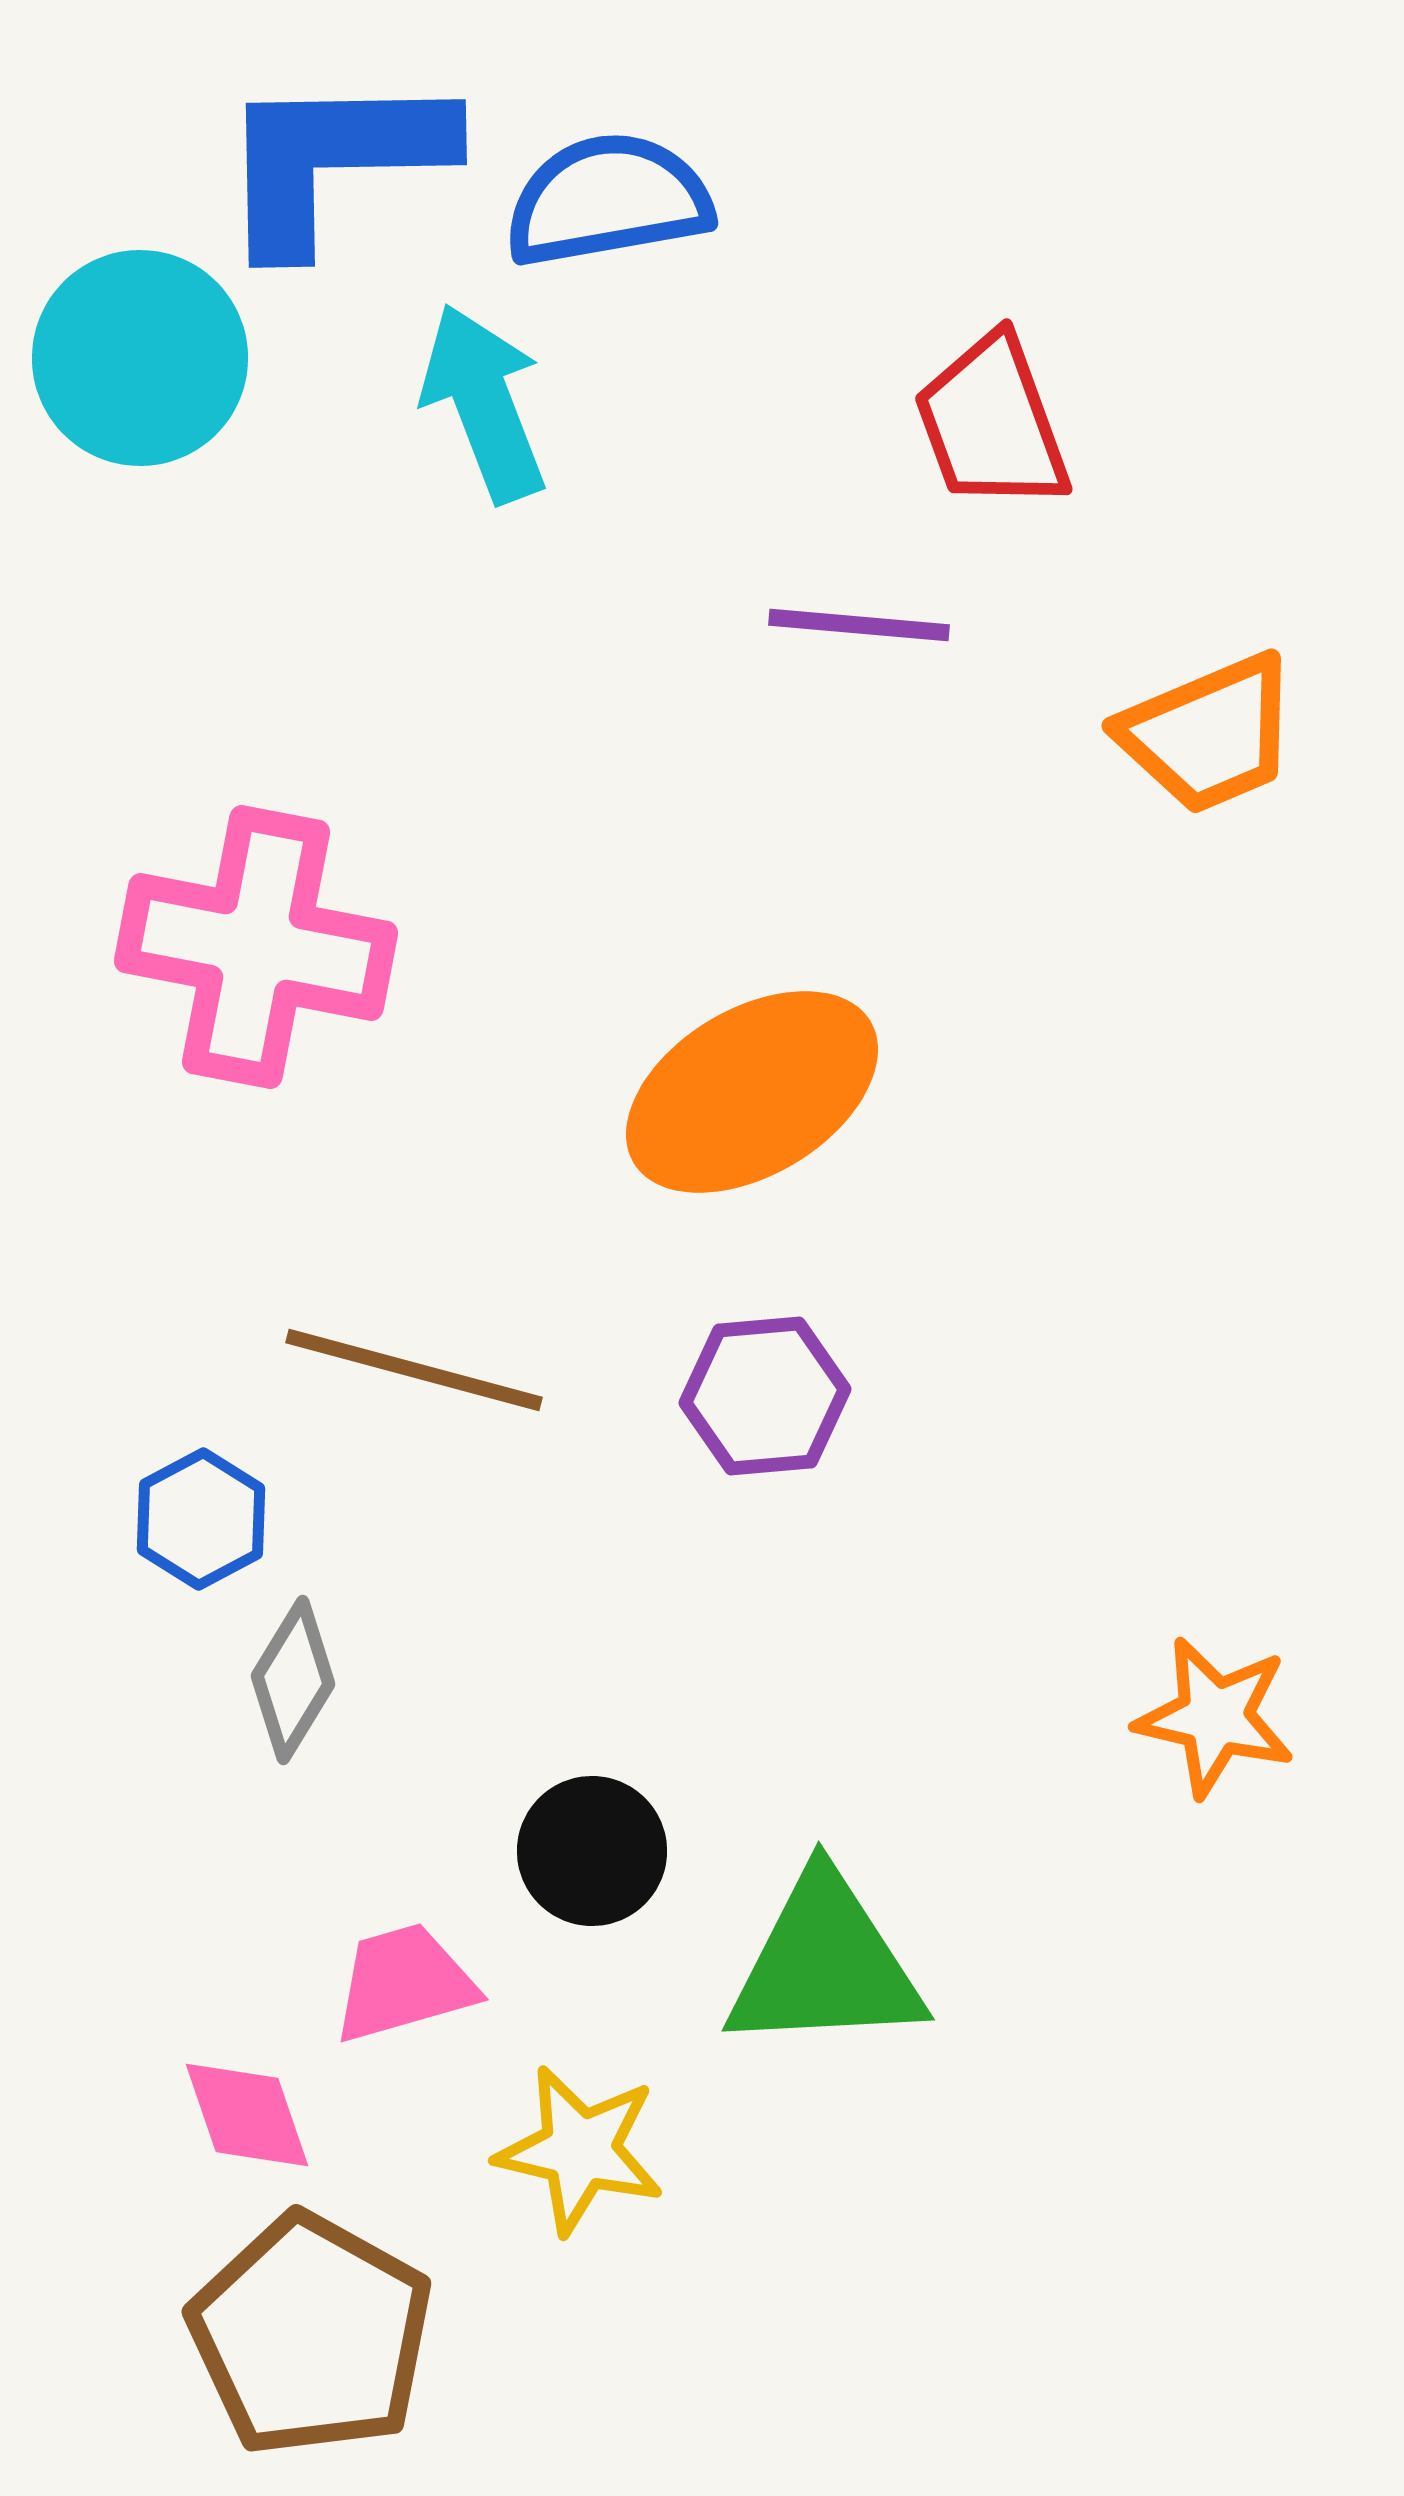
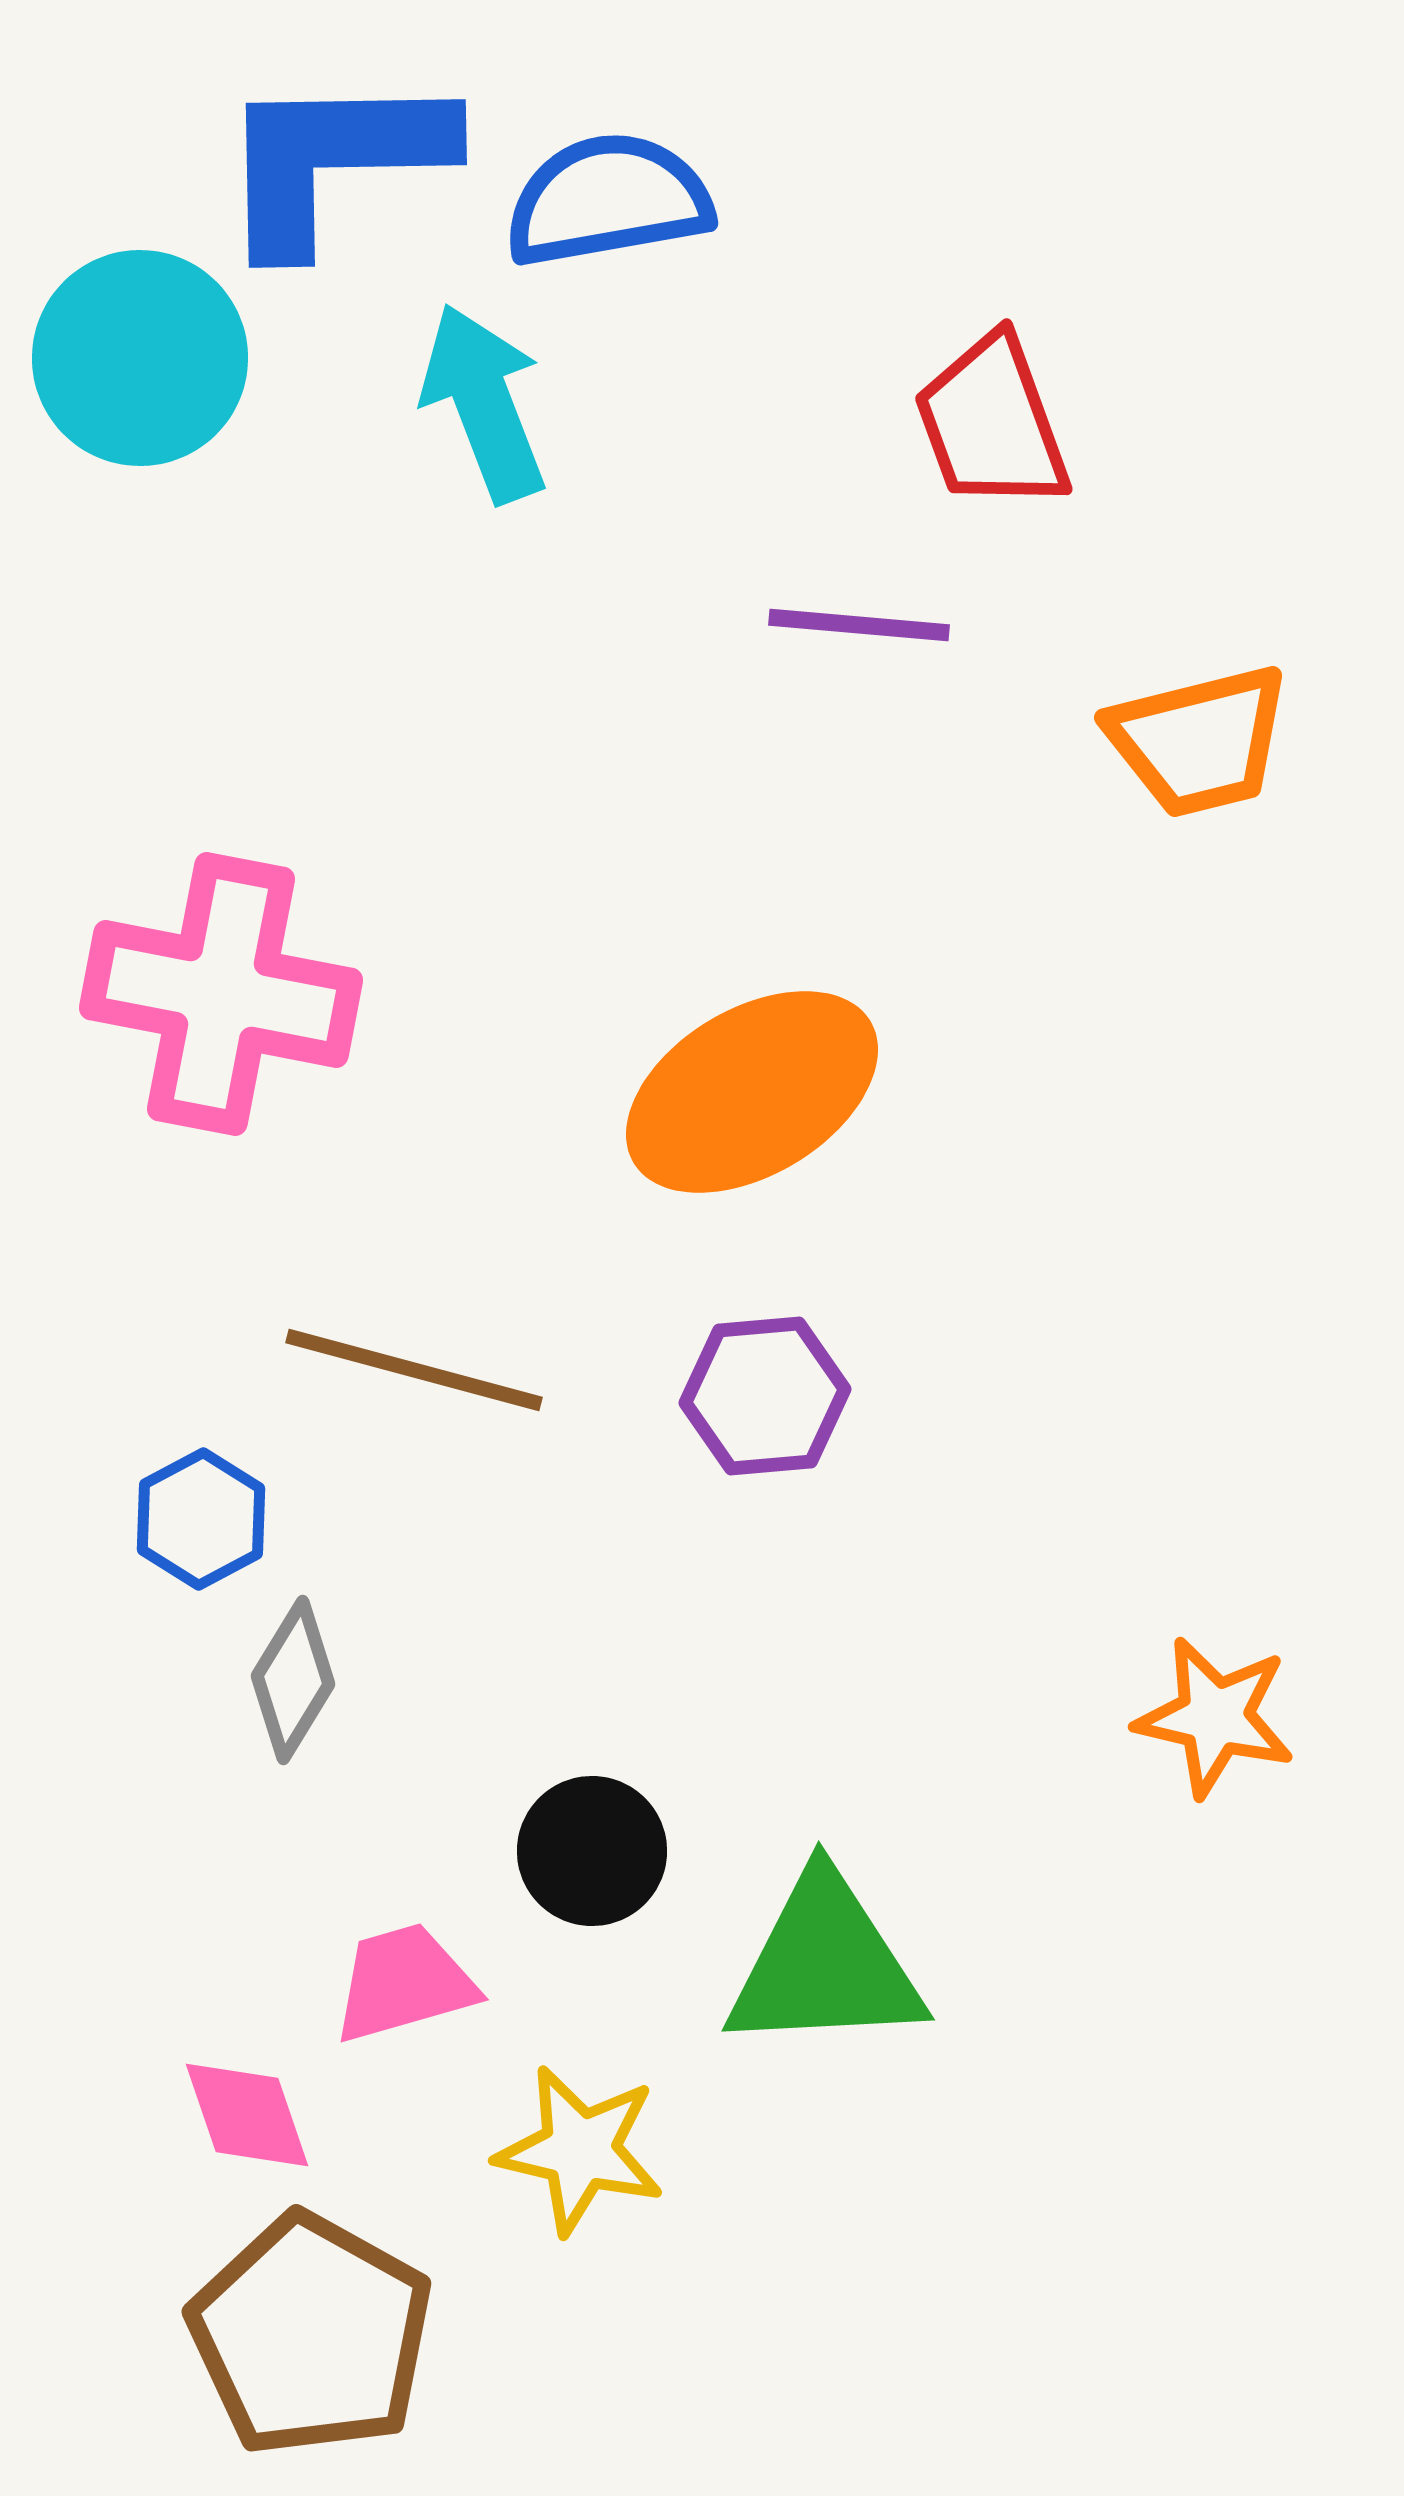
orange trapezoid: moved 10 px left, 7 px down; rotated 9 degrees clockwise
pink cross: moved 35 px left, 47 px down
